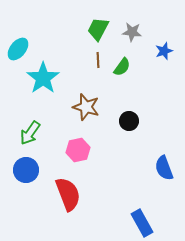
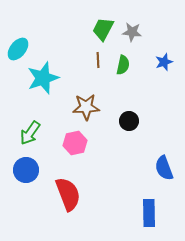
green trapezoid: moved 5 px right
blue star: moved 11 px down
green semicircle: moved 1 px right, 2 px up; rotated 24 degrees counterclockwise
cyan star: rotated 16 degrees clockwise
brown star: rotated 20 degrees counterclockwise
pink hexagon: moved 3 px left, 7 px up
blue rectangle: moved 7 px right, 10 px up; rotated 28 degrees clockwise
